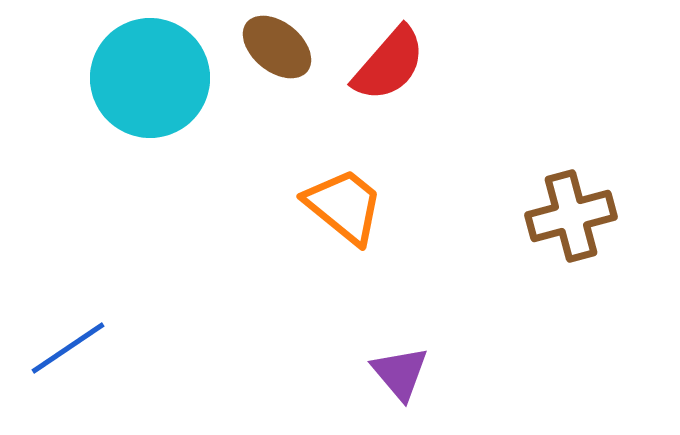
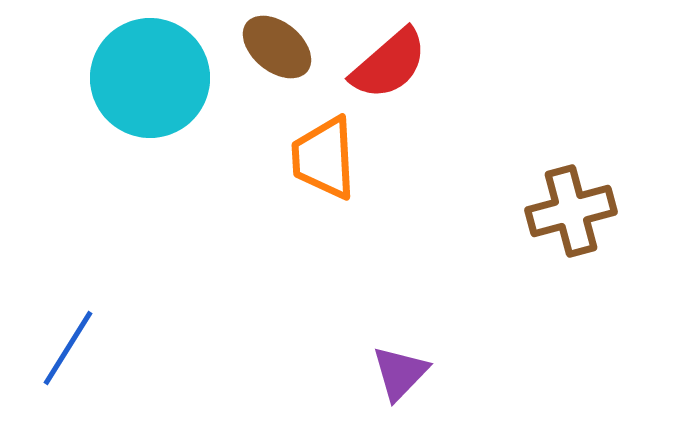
red semicircle: rotated 8 degrees clockwise
orange trapezoid: moved 20 px left, 48 px up; rotated 132 degrees counterclockwise
brown cross: moved 5 px up
blue line: rotated 24 degrees counterclockwise
purple triangle: rotated 24 degrees clockwise
